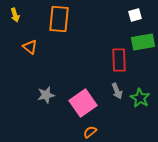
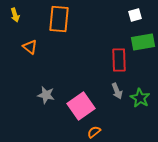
gray star: rotated 24 degrees clockwise
pink square: moved 2 px left, 3 px down
orange semicircle: moved 4 px right
